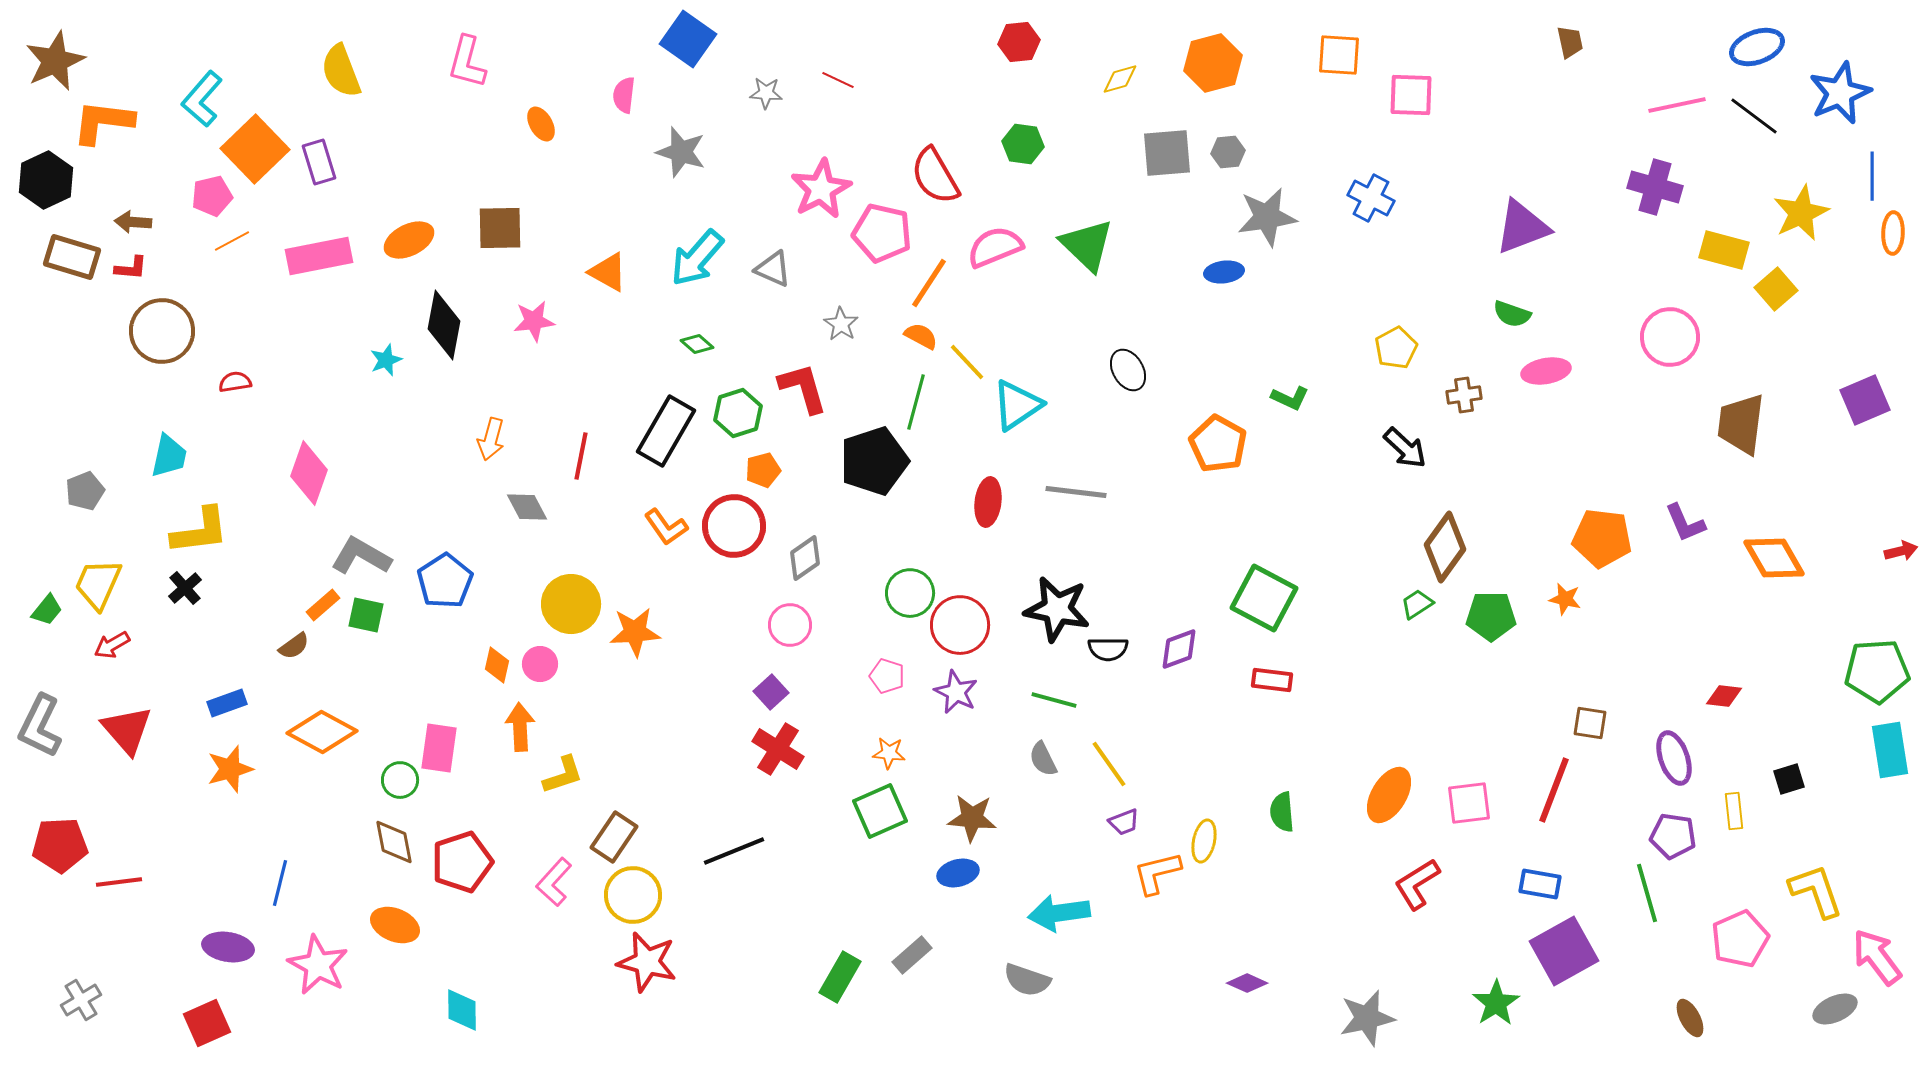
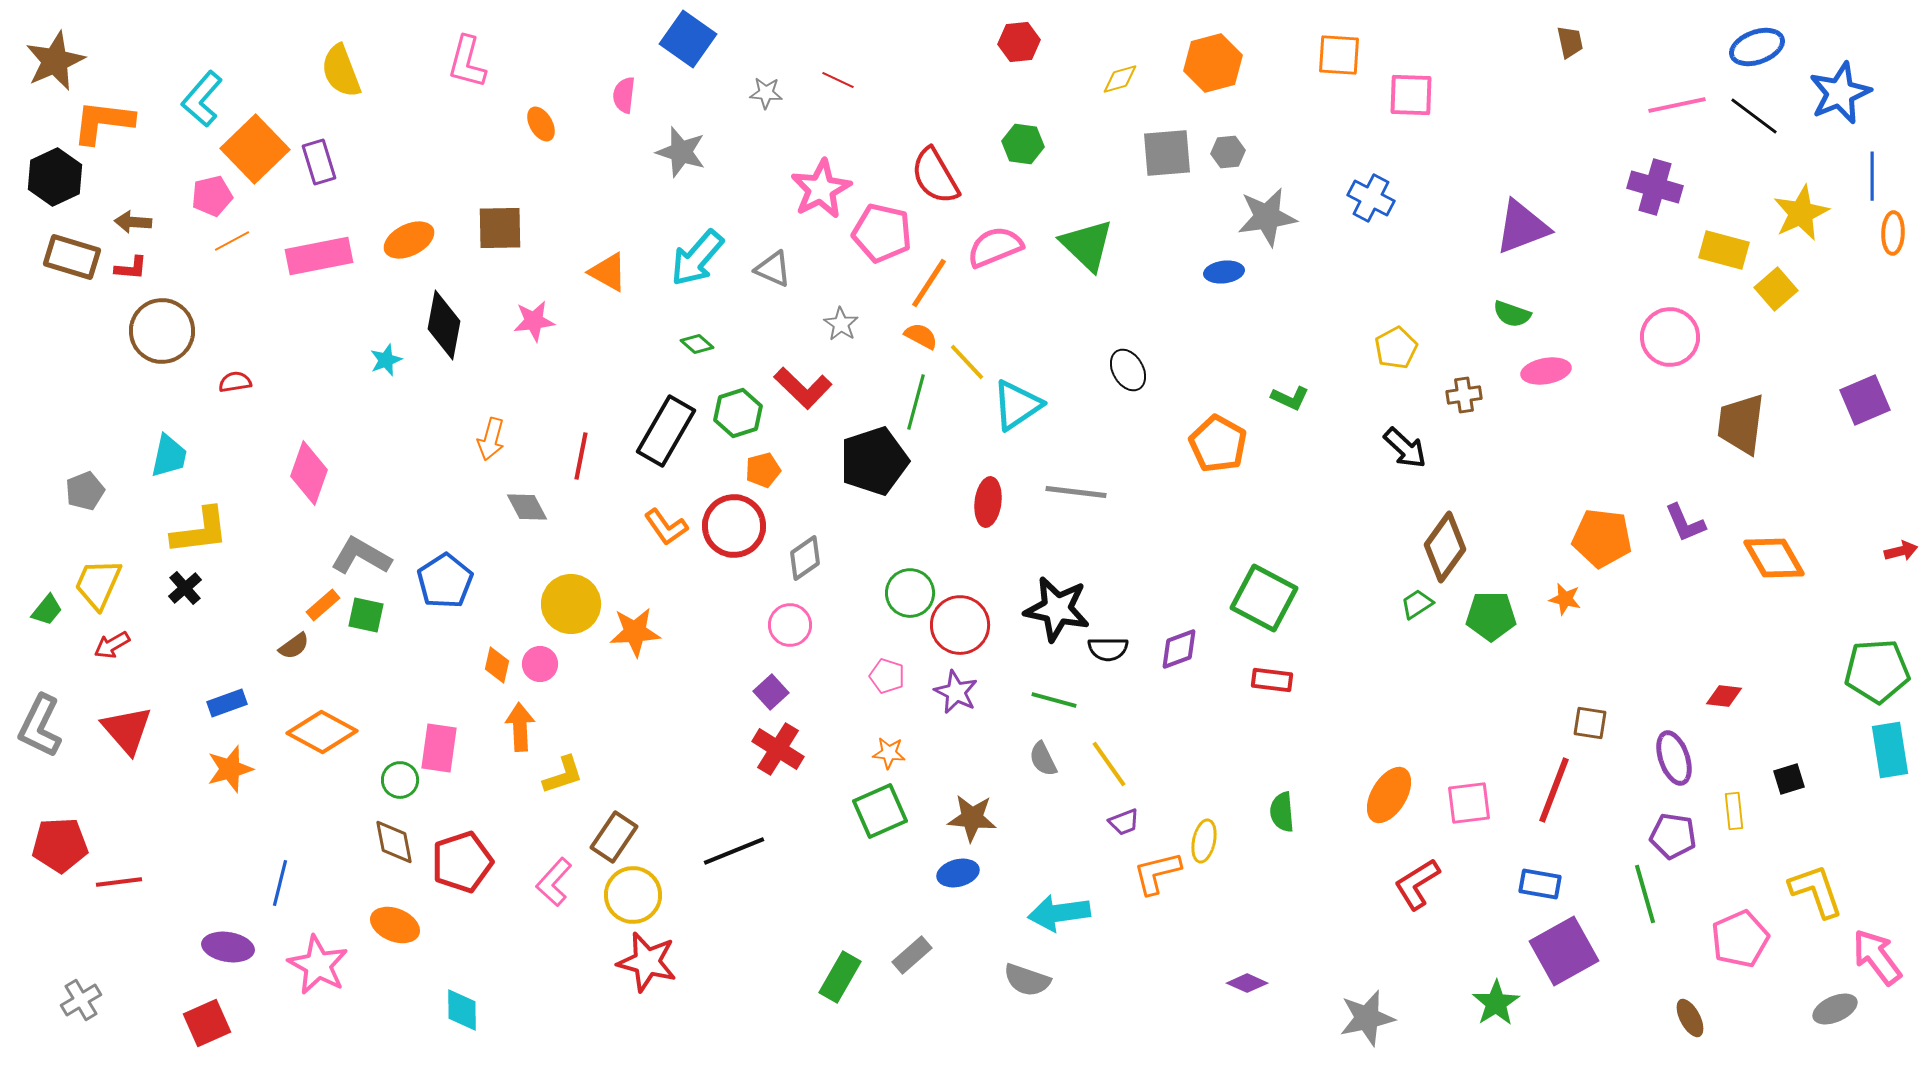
black hexagon at (46, 180): moved 9 px right, 3 px up
red L-shape at (803, 388): rotated 150 degrees clockwise
green line at (1647, 893): moved 2 px left, 1 px down
